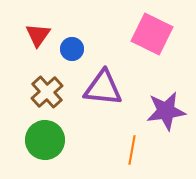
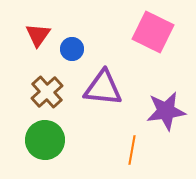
pink square: moved 1 px right, 2 px up
